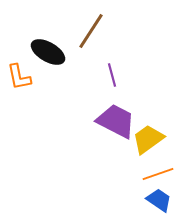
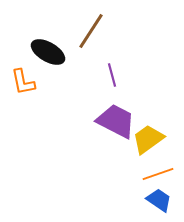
orange L-shape: moved 4 px right, 5 px down
